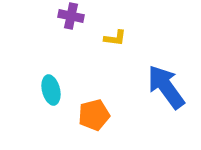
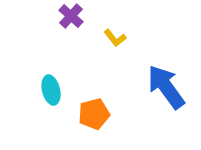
purple cross: rotated 30 degrees clockwise
yellow L-shape: rotated 45 degrees clockwise
orange pentagon: moved 1 px up
